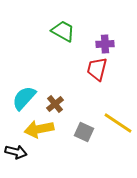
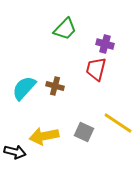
green trapezoid: moved 2 px right, 2 px up; rotated 105 degrees clockwise
purple cross: rotated 18 degrees clockwise
red trapezoid: moved 1 px left
cyan semicircle: moved 10 px up
brown cross: moved 18 px up; rotated 36 degrees counterclockwise
yellow arrow: moved 5 px right, 7 px down
black arrow: moved 1 px left
